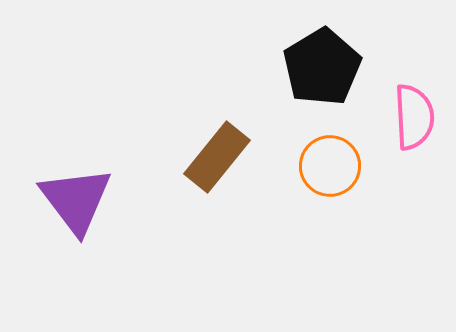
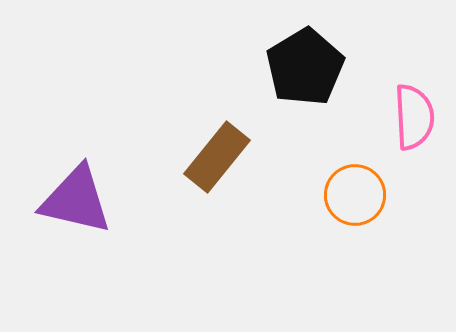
black pentagon: moved 17 px left
orange circle: moved 25 px right, 29 px down
purple triangle: rotated 40 degrees counterclockwise
